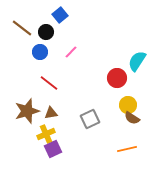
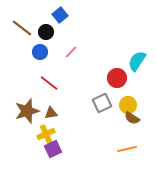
gray square: moved 12 px right, 16 px up
